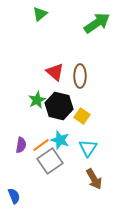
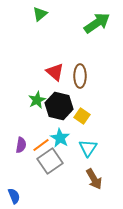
cyan star: moved 2 px up; rotated 12 degrees clockwise
